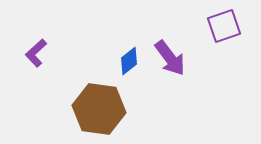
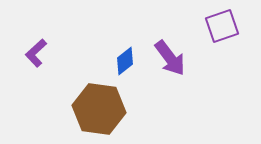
purple square: moved 2 px left
blue diamond: moved 4 px left
